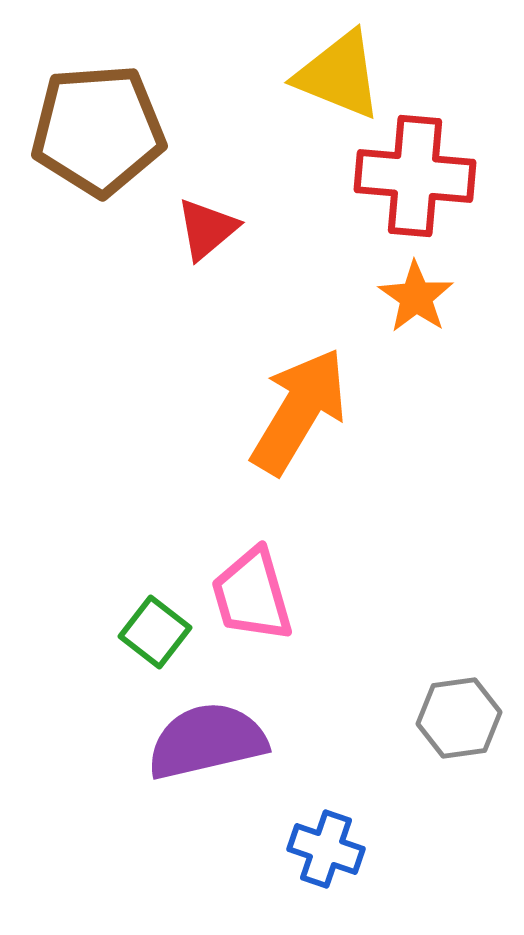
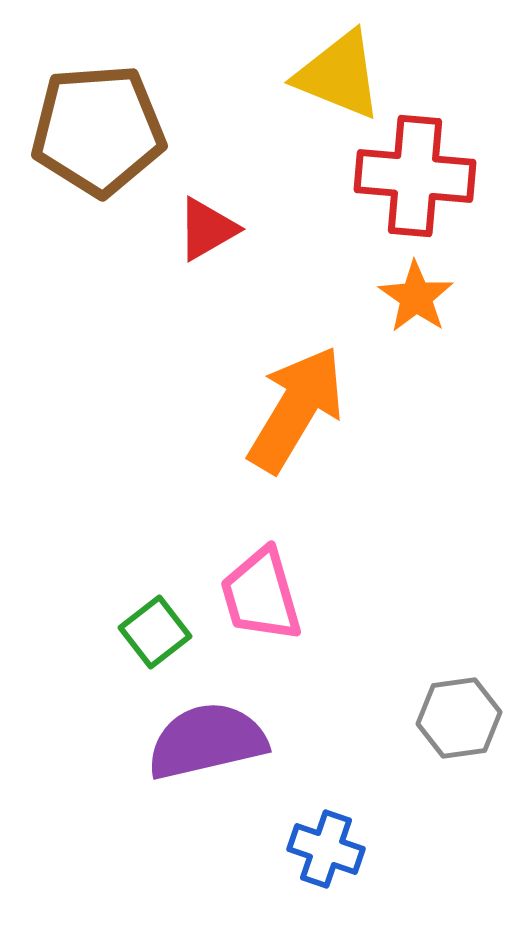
red triangle: rotated 10 degrees clockwise
orange arrow: moved 3 px left, 2 px up
pink trapezoid: moved 9 px right
green square: rotated 14 degrees clockwise
